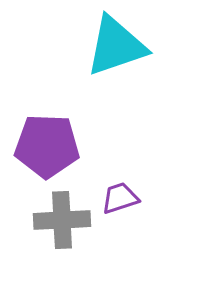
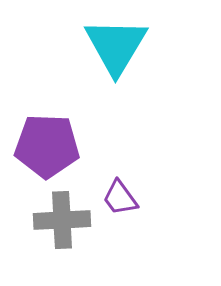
cyan triangle: rotated 40 degrees counterclockwise
purple trapezoid: rotated 108 degrees counterclockwise
